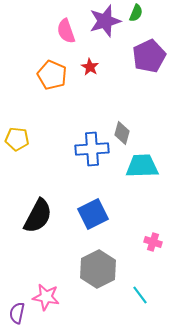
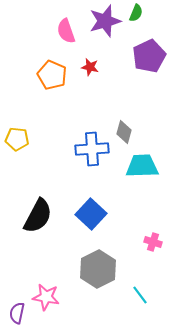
red star: rotated 18 degrees counterclockwise
gray diamond: moved 2 px right, 1 px up
blue square: moved 2 px left; rotated 20 degrees counterclockwise
